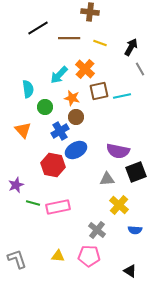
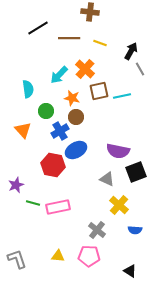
black arrow: moved 4 px down
green circle: moved 1 px right, 4 px down
gray triangle: rotated 28 degrees clockwise
